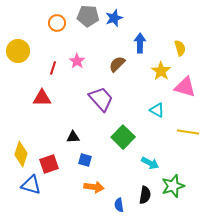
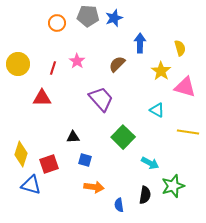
yellow circle: moved 13 px down
